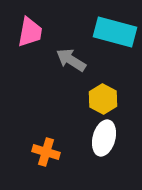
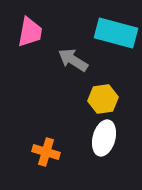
cyan rectangle: moved 1 px right, 1 px down
gray arrow: moved 2 px right
yellow hexagon: rotated 24 degrees clockwise
